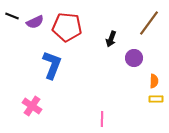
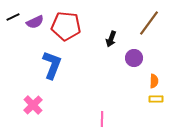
black line: moved 1 px right, 1 px down; rotated 48 degrees counterclockwise
red pentagon: moved 1 px left, 1 px up
pink cross: moved 1 px right, 1 px up; rotated 12 degrees clockwise
